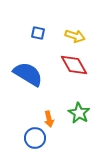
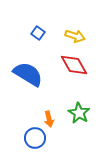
blue square: rotated 24 degrees clockwise
